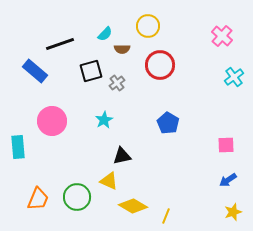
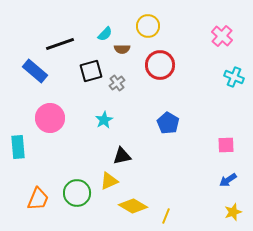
cyan cross: rotated 30 degrees counterclockwise
pink circle: moved 2 px left, 3 px up
yellow triangle: rotated 48 degrees counterclockwise
green circle: moved 4 px up
